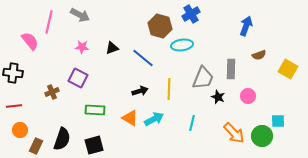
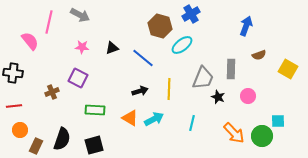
cyan ellipse: rotated 30 degrees counterclockwise
